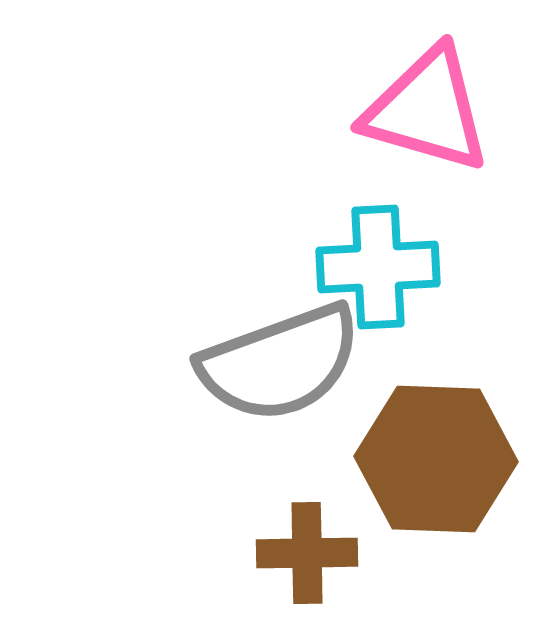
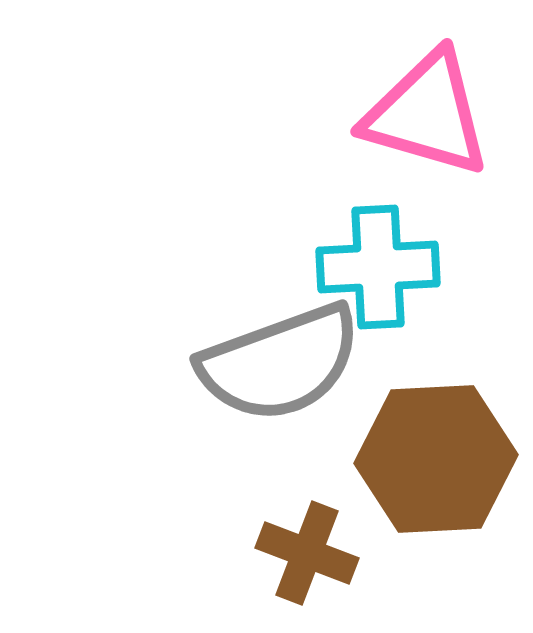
pink triangle: moved 4 px down
brown hexagon: rotated 5 degrees counterclockwise
brown cross: rotated 22 degrees clockwise
